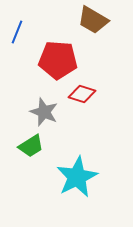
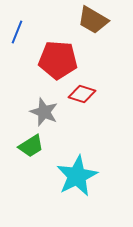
cyan star: moved 1 px up
